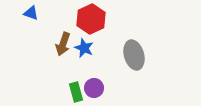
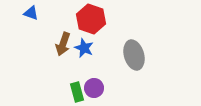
red hexagon: rotated 16 degrees counterclockwise
green rectangle: moved 1 px right
